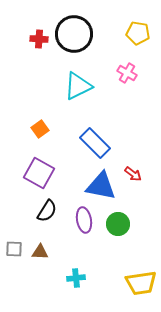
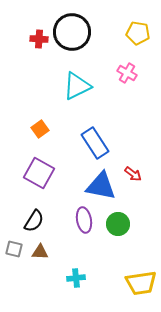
black circle: moved 2 px left, 2 px up
cyan triangle: moved 1 px left
blue rectangle: rotated 12 degrees clockwise
black semicircle: moved 13 px left, 10 px down
gray square: rotated 12 degrees clockwise
